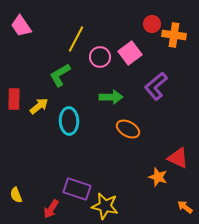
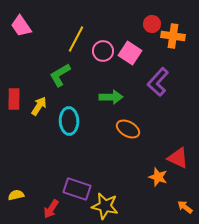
orange cross: moved 1 px left, 1 px down
pink square: rotated 20 degrees counterclockwise
pink circle: moved 3 px right, 6 px up
purple L-shape: moved 2 px right, 4 px up; rotated 8 degrees counterclockwise
yellow arrow: rotated 18 degrees counterclockwise
yellow semicircle: rotated 98 degrees clockwise
